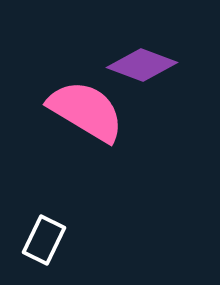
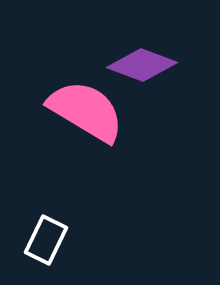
white rectangle: moved 2 px right
